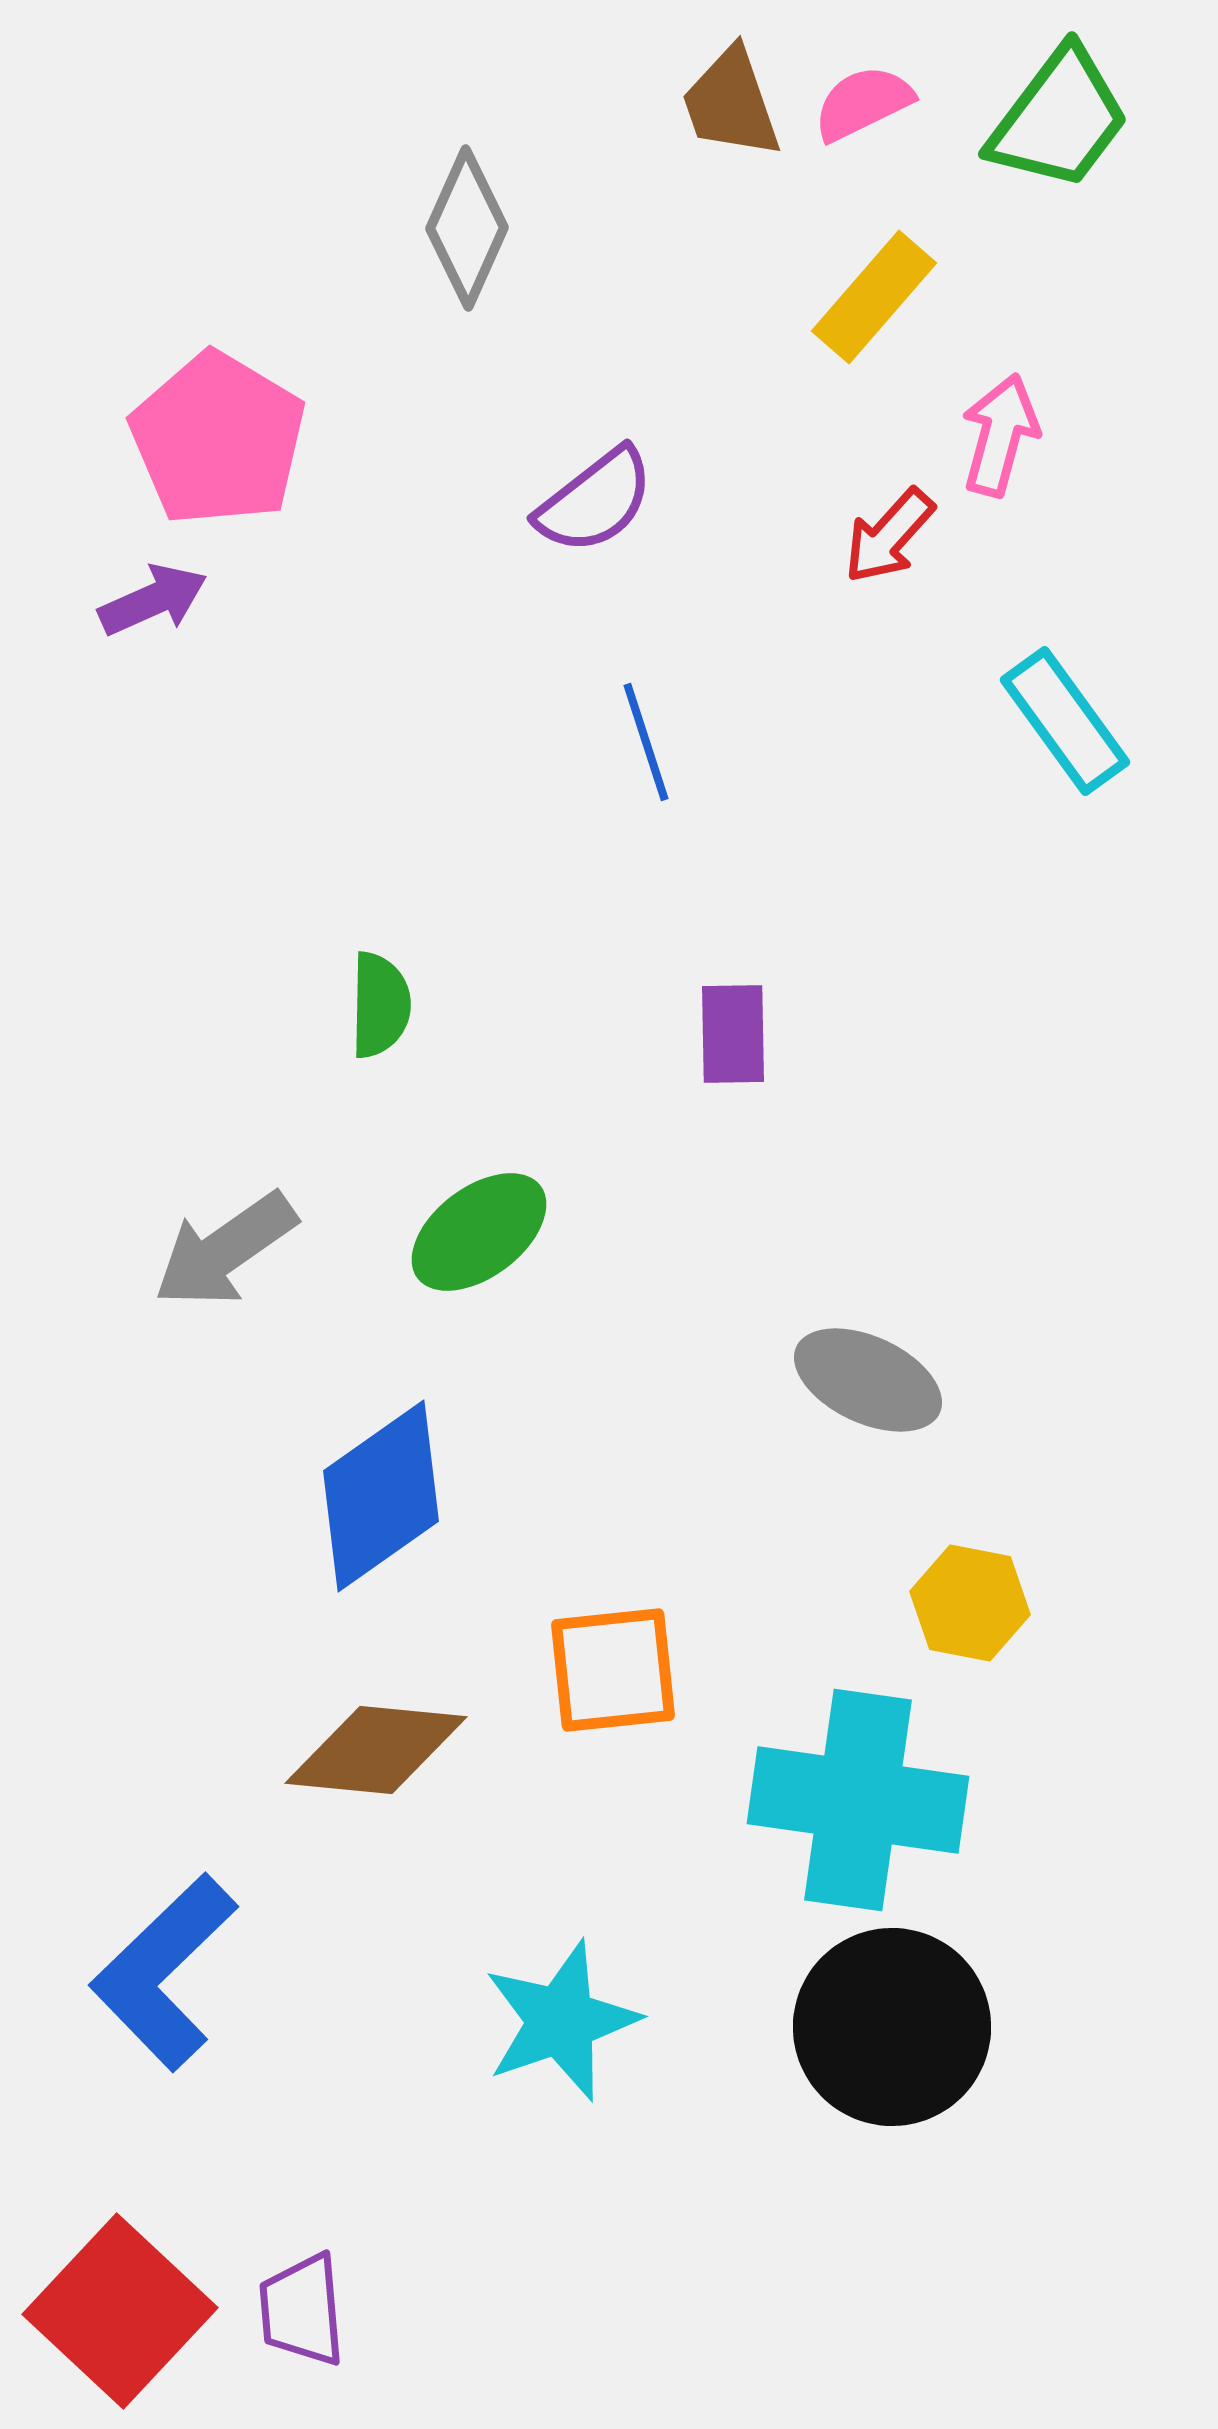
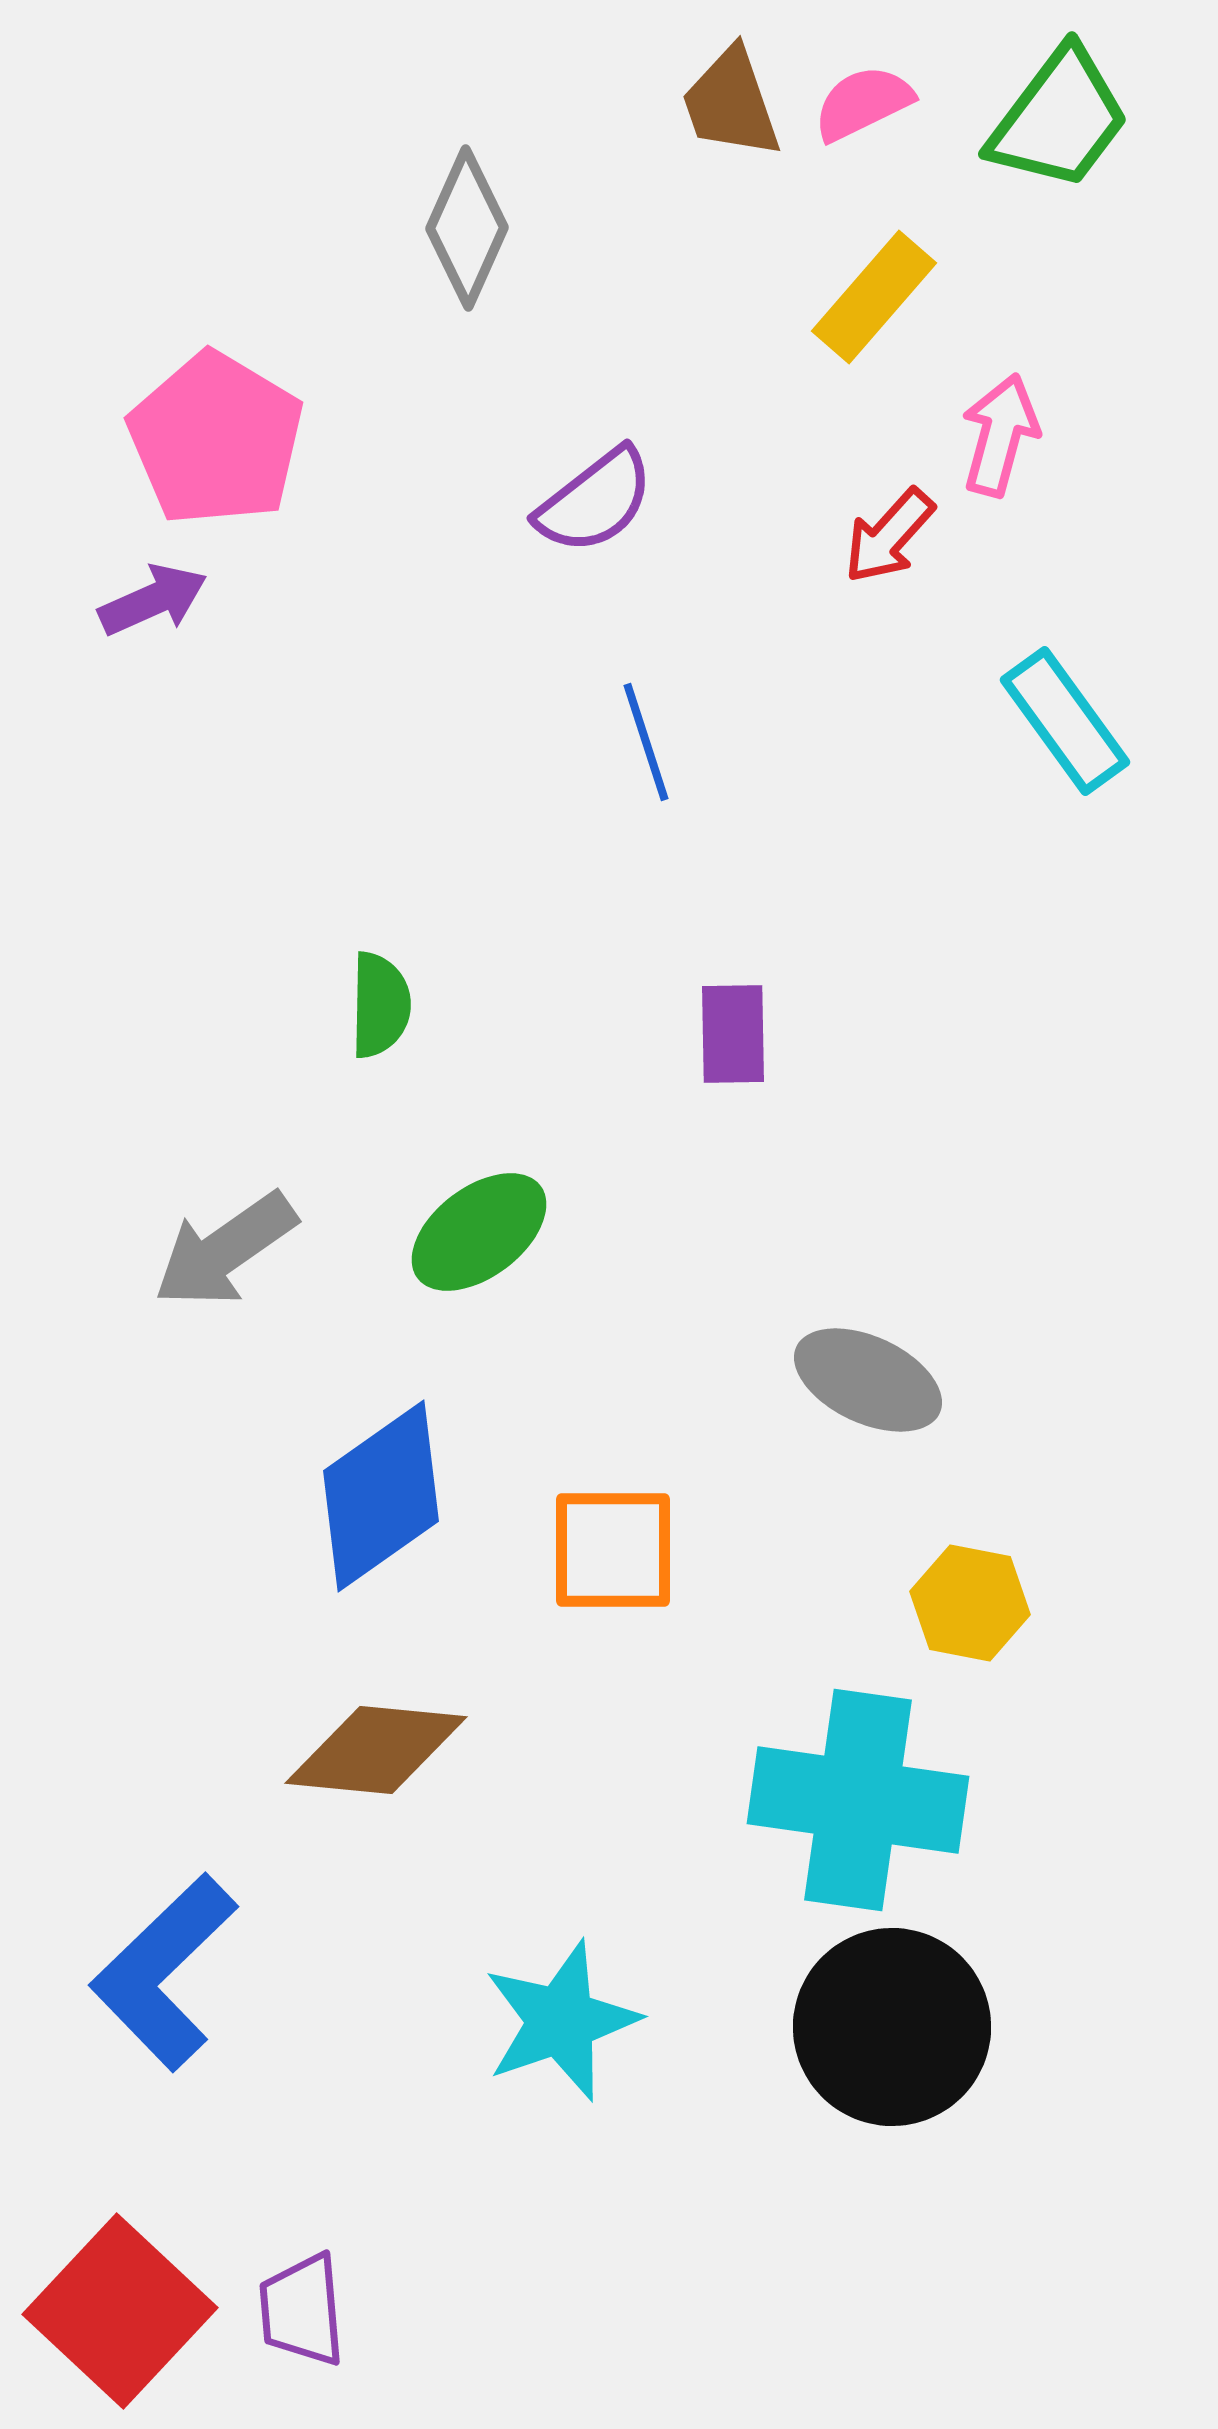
pink pentagon: moved 2 px left
orange square: moved 120 px up; rotated 6 degrees clockwise
